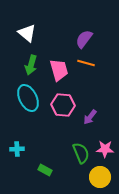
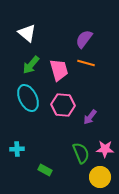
green arrow: rotated 24 degrees clockwise
